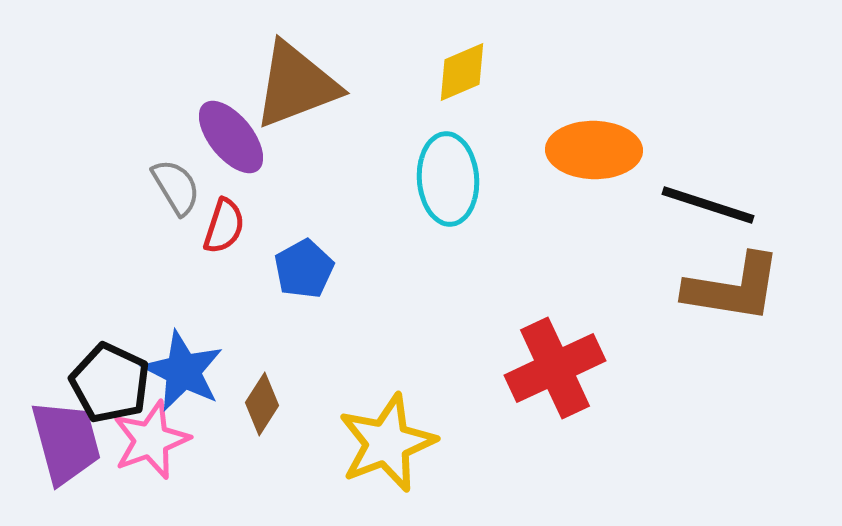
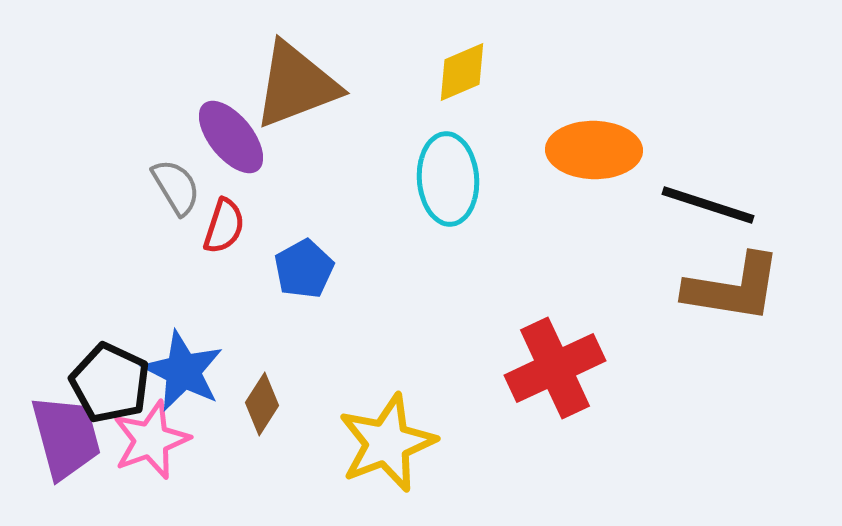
purple trapezoid: moved 5 px up
